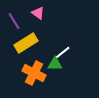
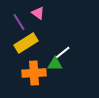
purple line: moved 5 px right, 1 px down
orange cross: rotated 30 degrees counterclockwise
